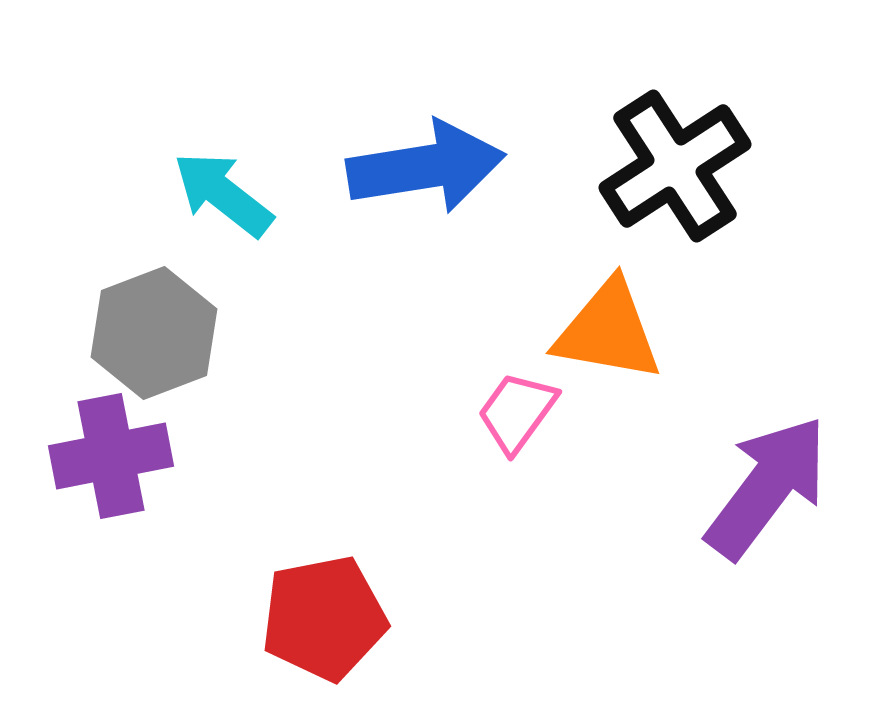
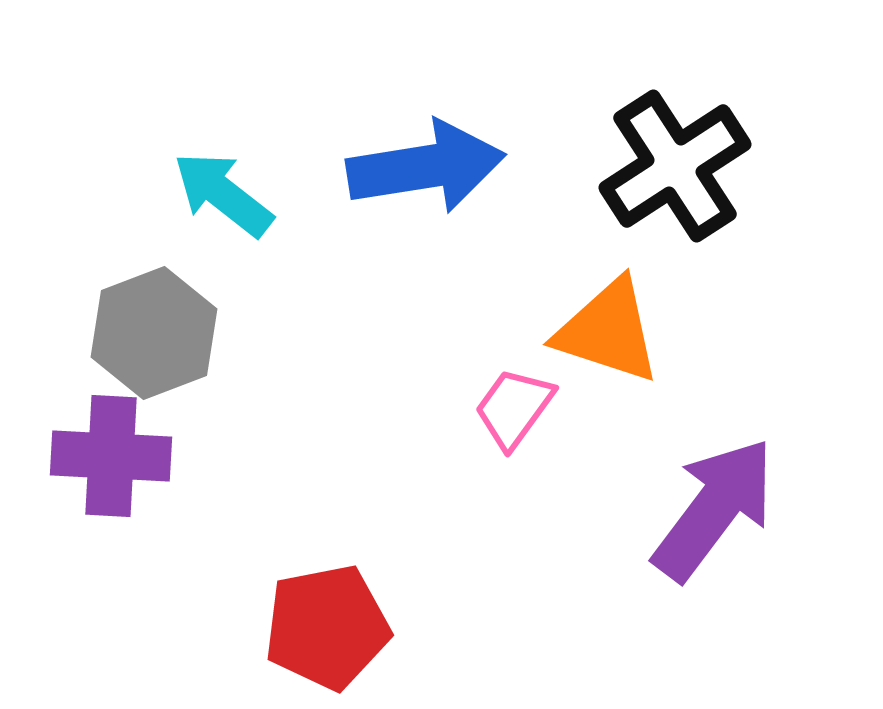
orange triangle: rotated 8 degrees clockwise
pink trapezoid: moved 3 px left, 4 px up
purple cross: rotated 14 degrees clockwise
purple arrow: moved 53 px left, 22 px down
red pentagon: moved 3 px right, 9 px down
